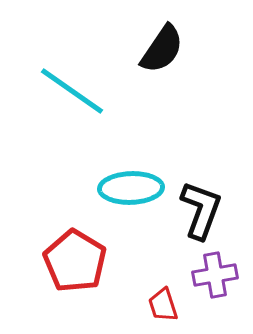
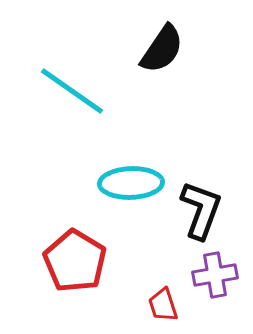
cyan ellipse: moved 5 px up
